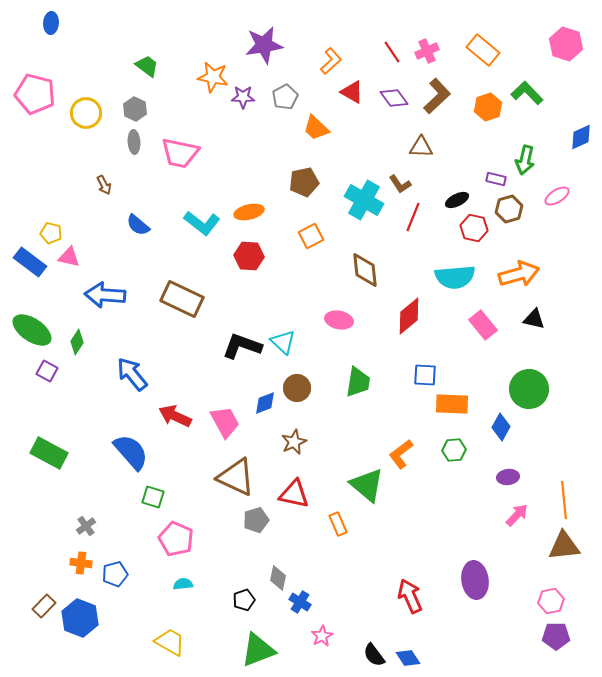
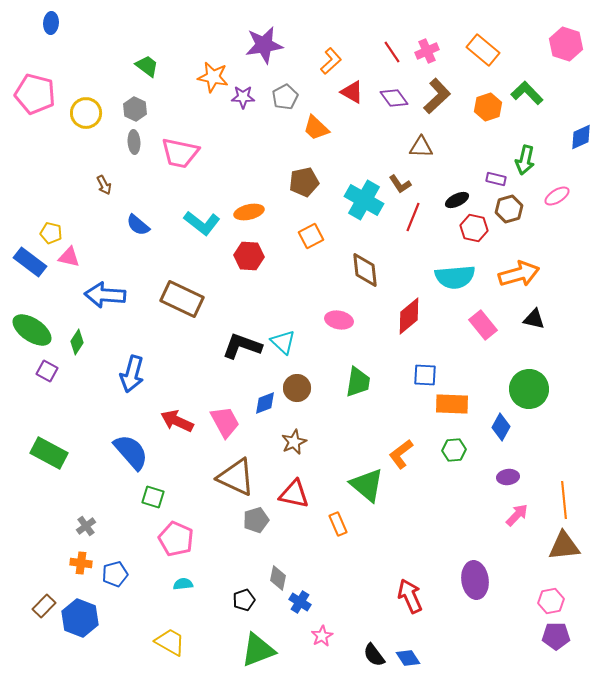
blue arrow at (132, 374): rotated 126 degrees counterclockwise
red arrow at (175, 416): moved 2 px right, 5 px down
